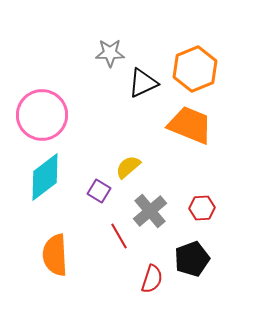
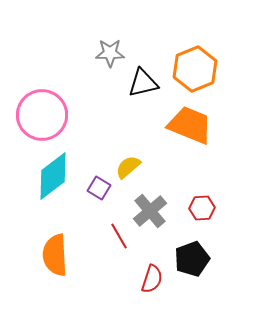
black triangle: rotated 12 degrees clockwise
cyan diamond: moved 8 px right, 1 px up
purple square: moved 3 px up
